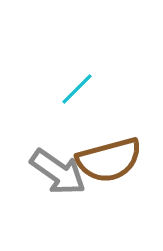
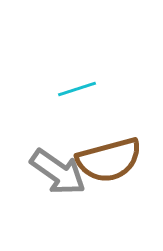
cyan line: rotated 27 degrees clockwise
